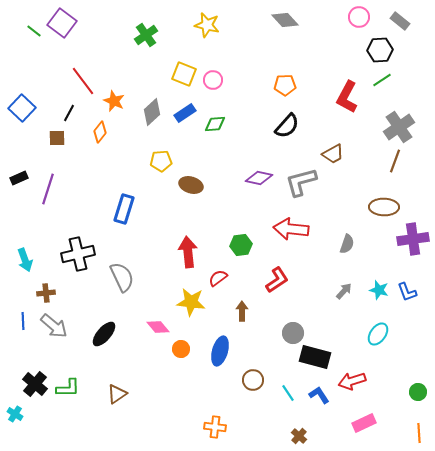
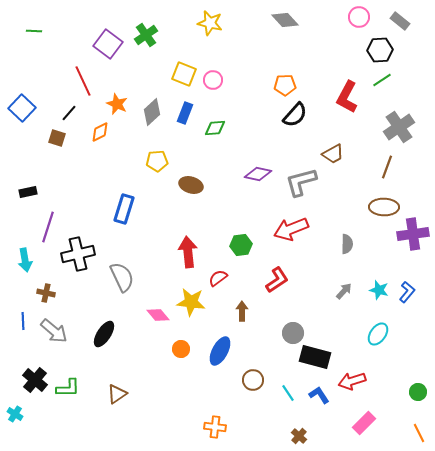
purple square at (62, 23): moved 46 px right, 21 px down
yellow star at (207, 25): moved 3 px right, 2 px up
green line at (34, 31): rotated 35 degrees counterclockwise
red line at (83, 81): rotated 12 degrees clockwise
orange star at (114, 101): moved 3 px right, 3 px down
black line at (69, 113): rotated 12 degrees clockwise
blue rectangle at (185, 113): rotated 35 degrees counterclockwise
green diamond at (215, 124): moved 4 px down
black semicircle at (287, 126): moved 8 px right, 11 px up
orange diamond at (100, 132): rotated 25 degrees clockwise
brown square at (57, 138): rotated 18 degrees clockwise
yellow pentagon at (161, 161): moved 4 px left
brown line at (395, 161): moved 8 px left, 6 px down
black rectangle at (19, 178): moved 9 px right, 14 px down; rotated 12 degrees clockwise
purple diamond at (259, 178): moved 1 px left, 4 px up
purple line at (48, 189): moved 38 px down
red arrow at (291, 229): rotated 28 degrees counterclockwise
purple cross at (413, 239): moved 5 px up
gray semicircle at (347, 244): rotated 18 degrees counterclockwise
cyan arrow at (25, 260): rotated 10 degrees clockwise
blue L-shape at (407, 292): rotated 120 degrees counterclockwise
brown cross at (46, 293): rotated 18 degrees clockwise
gray arrow at (54, 326): moved 5 px down
pink diamond at (158, 327): moved 12 px up
black ellipse at (104, 334): rotated 8 degrees counterclockwise
blue ellipse at (220, 351): rotated 12 degrees clockwise
black cross at (35, 384): moved 4 px up
pink rectangle at (364, 423): rotated 20 degrees counterclockwise
orange line at (419, 433): rotated 24 degrees counterclockwise
